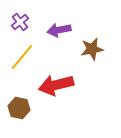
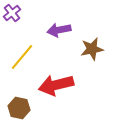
purple cross: moved 8 px left, 9 px up
